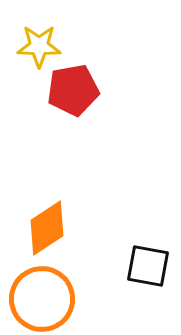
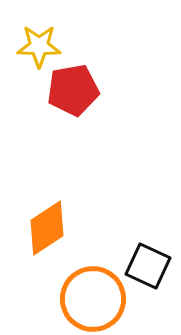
black square: rotated 15 degrees clockwise
orange circle: moved 51 px right
